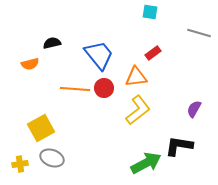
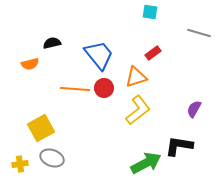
orange triangle: rotated 10 degrees counterclockwise
